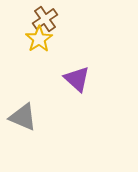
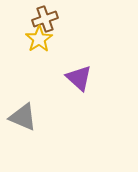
brown cross: rotated 15 degrees clockwise
purple triangle: moved 2 px right, 1 px up
